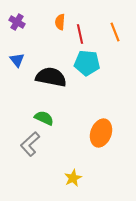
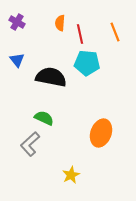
orange semicircle: moved 1 px down
yellow star: moved 2 px left, 3 px up
